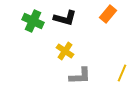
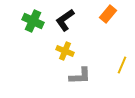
black L-shape: moved 2 px down; rotated 130 degrees clockwise
yellow cross: rotated 12 degrees counterclockwise
yellow line: moved 8 px up
